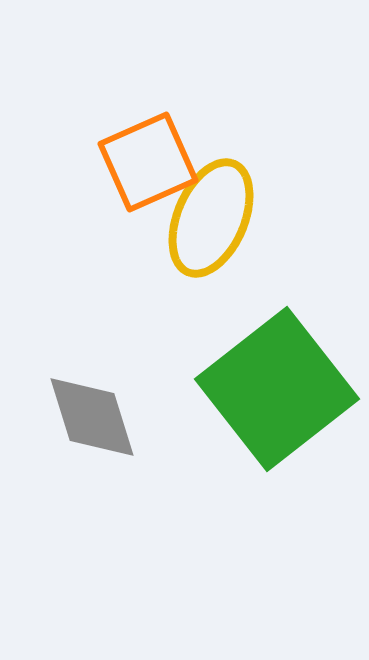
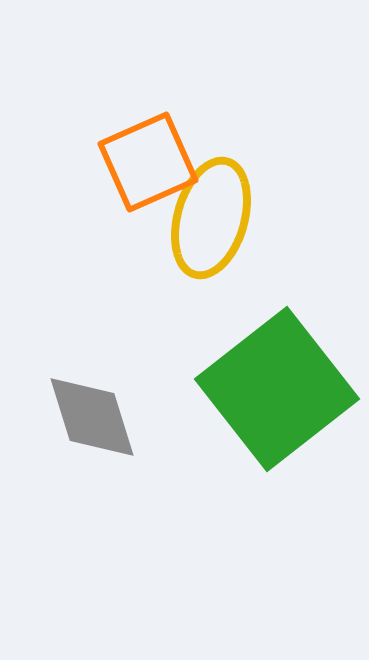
yellow ellipse: rotated 7 degrees counterclockwise
